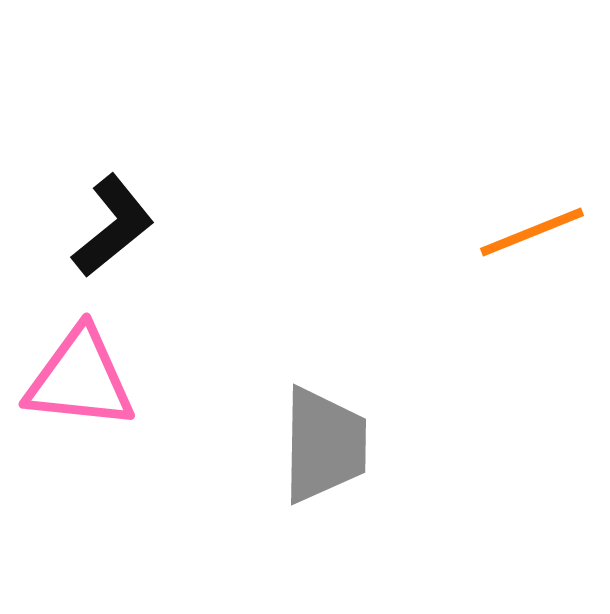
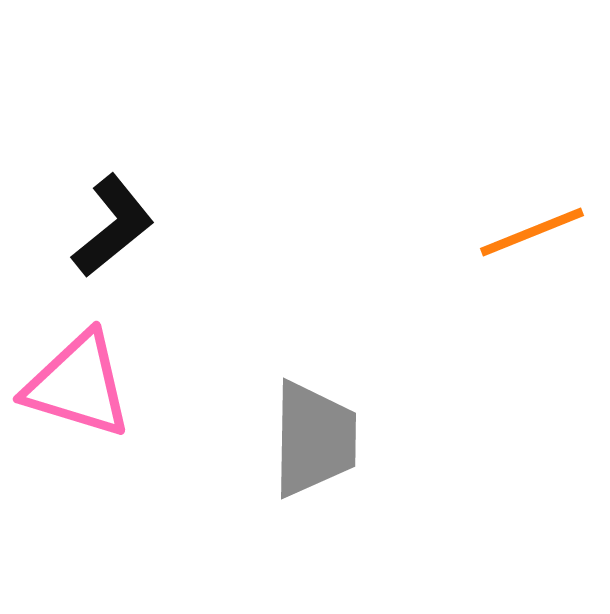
pink triangle: moved 2 px left, 6 px down; rotated 11 degrees clockwise
gray trapezoid: moved 10 px left, 6 px up
